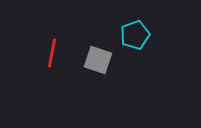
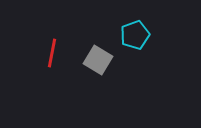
gray square: rotated 12 degrees clockwise
